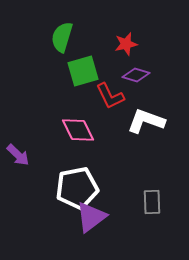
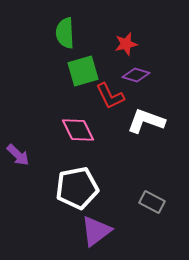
green semicircle: moved 3 px right, 4 px up; rotated 20 degrees counterclockwise
gray rectangle: rotated 60 degrees counterclockwise
purple triangle: moved 5 px right, 14 px down
